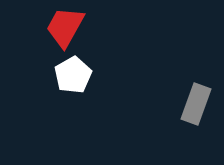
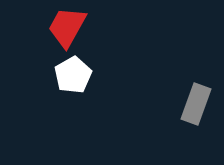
red trapezoid: moved 2 px right
